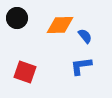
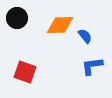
blue L-shape: moved 11 px right
